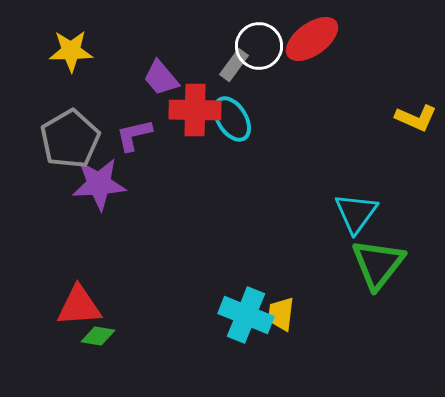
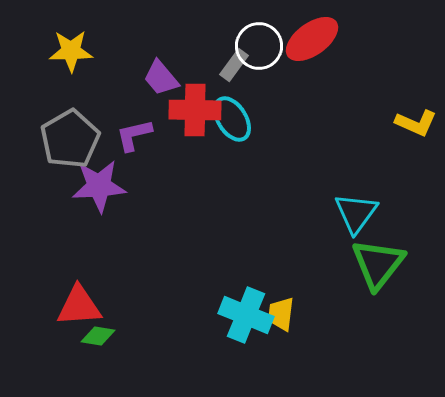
yellow L-shape: moved 5 px down
purple star: moved 2 px down
